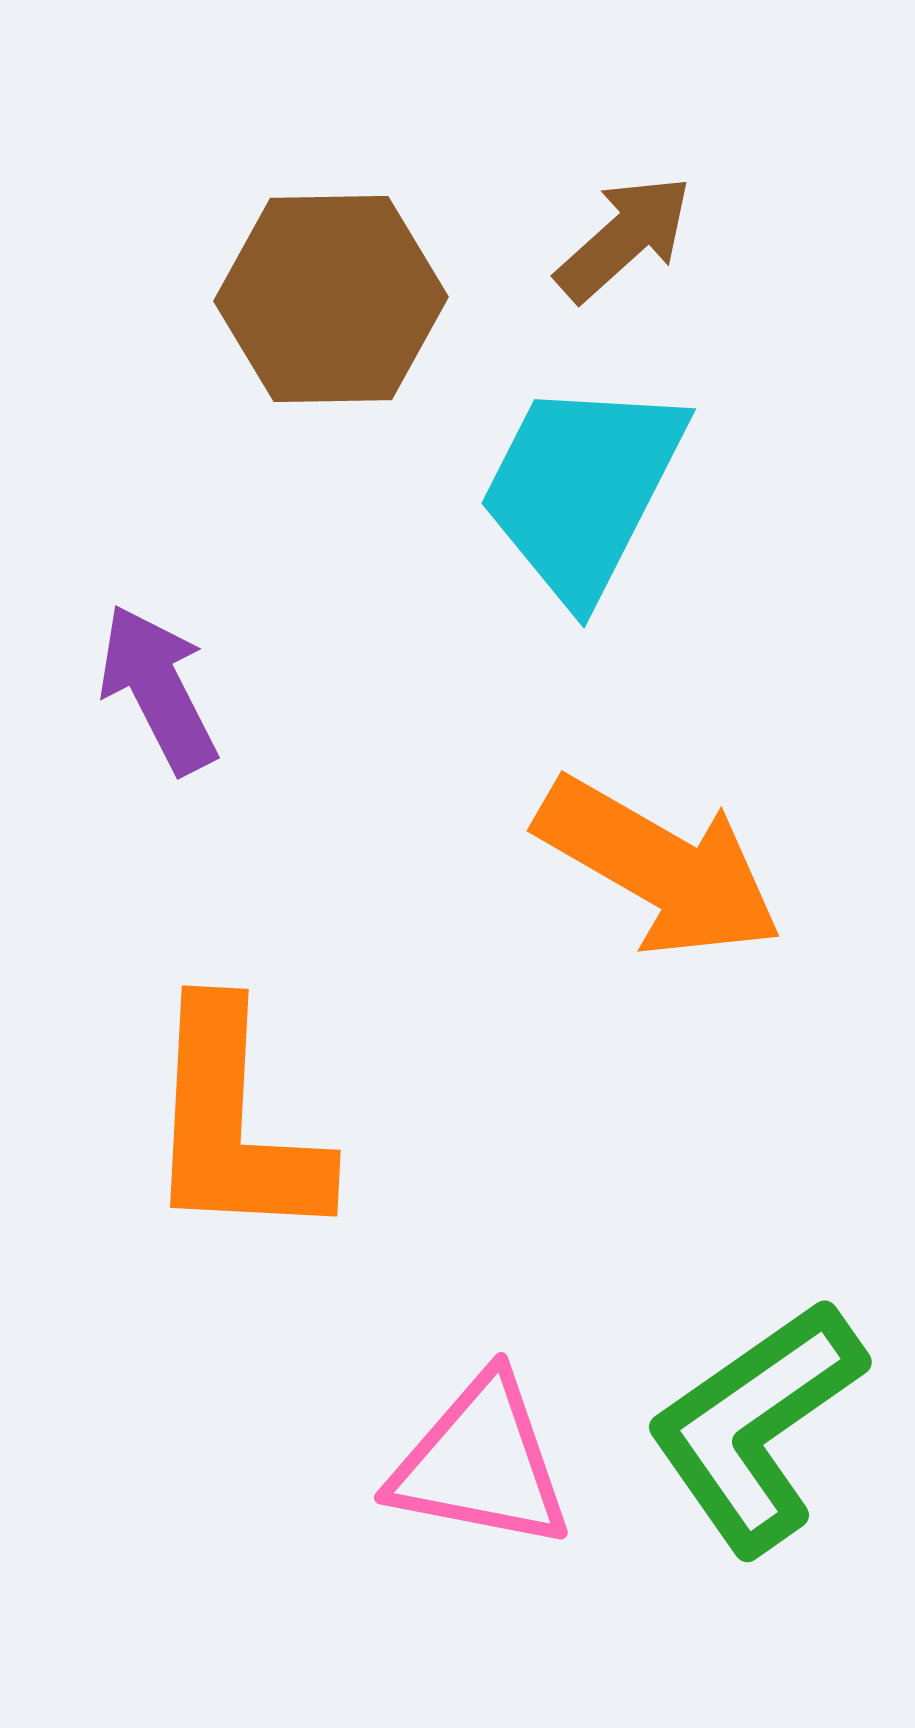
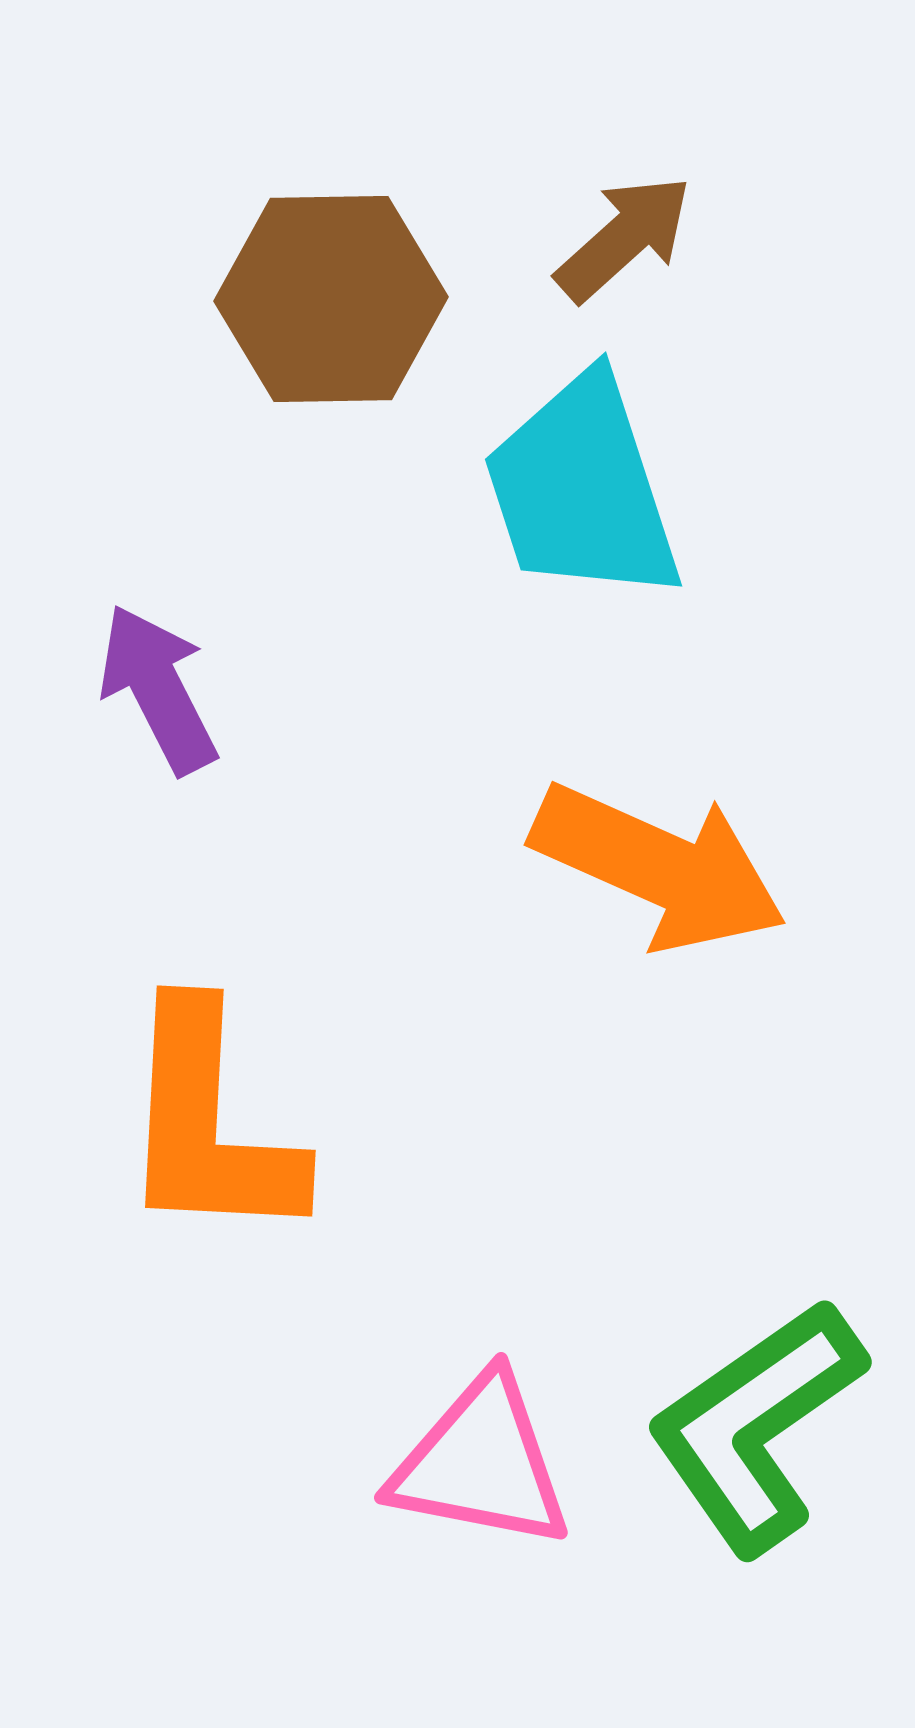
cyan trapezoid: rotated 45 degrees counterclockwise
orange arrow: rotated 6 degrees counterclockwise
orange L-shape: moved 25 px left
